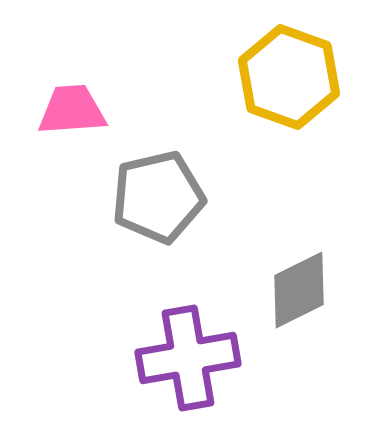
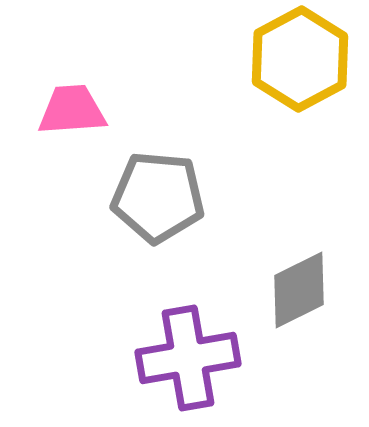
yellow hexagon: moved 11 px right, 18 px up; rotated 12 degrees clockwise
gray pentagon: rotated 18 degrees clockwise
